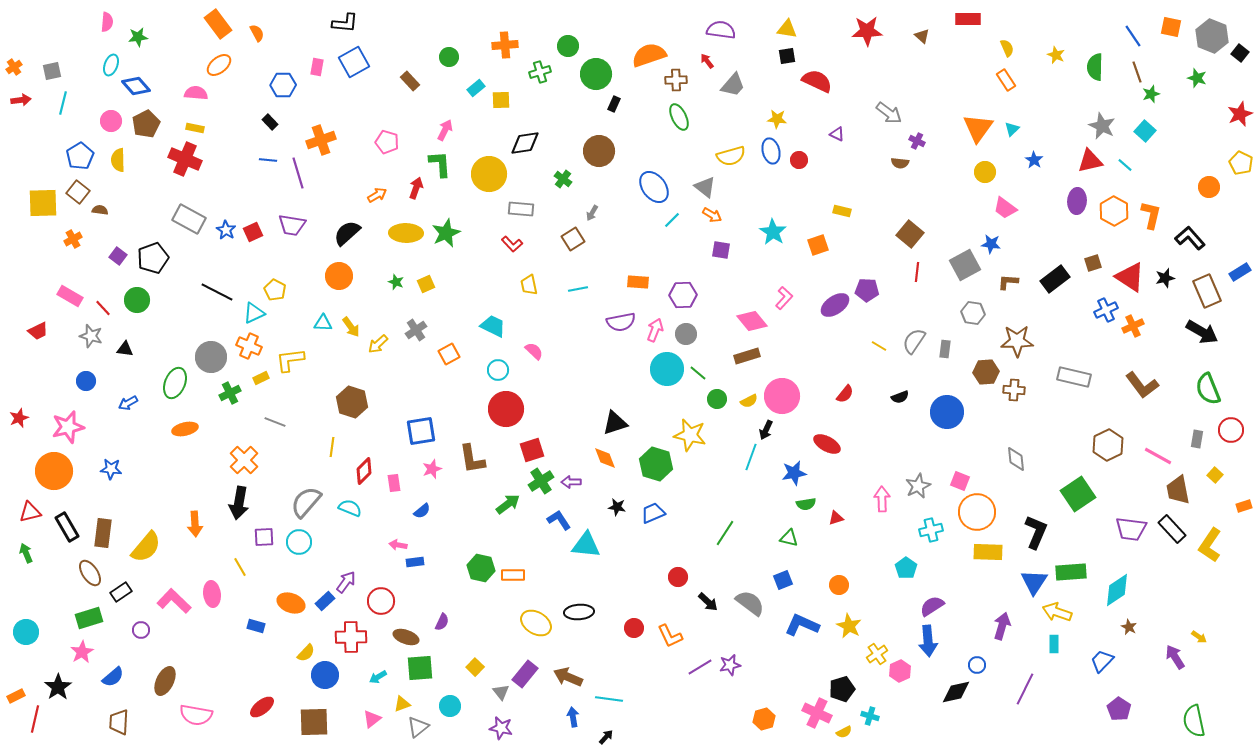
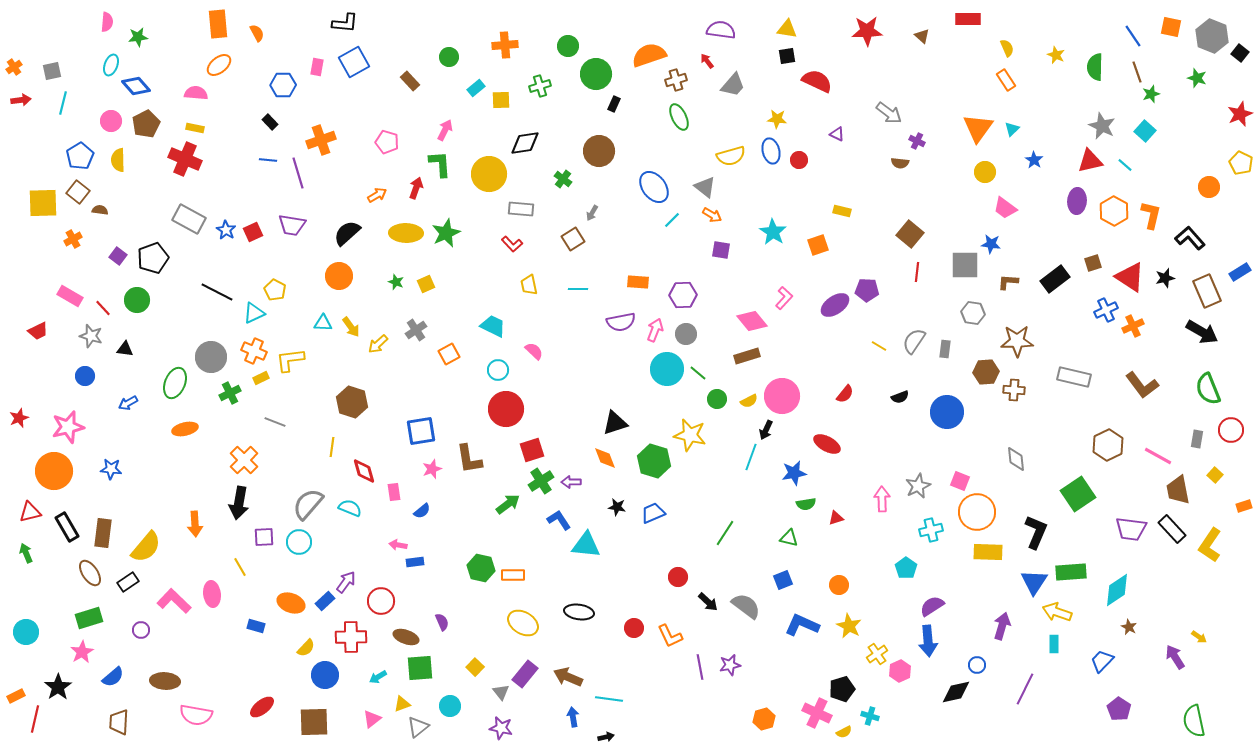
orange rectangle at (218, 24): rotated 32 degrees clockwise
green cross at (540, 72): moved 14 px down
brown cross at (676, 80): rotated 15 degrees counterclockwise
gray square at (965, 265): rotated 28 degrees clockwise
cyan line at (578, 289): rotated 12 degrees clockwise
orange cross at (249, 346): moved 5 px right, 5 px down
blue circle at (86, 381): moved 1 px left, 5 px up
brown L-shape at (472, 459): moved 3 px left
green hexagon at (656, 464): moved 2 px left, 3 px up
red diamond at (364, 471): rotated 60 degrees counterclockwise
pink rectangle at (394, 483): moved 9 px down
gray semicircle at (306, 502): moved 2 px right, 2 px down
black rectangle at (121, 592): moved 7 px right, 10 px up
gray semicircle at (750, 603): moved 4 px left, 3 px down
black ellipse at (579, 612): rotated 12 degrees clockwise
purple semicircle at (442, 622): rotated 48 degrees counterclockwise
yellow ellipse at (536, 623): moved 13 px left
yellow semicircle at (306, 653): moved 5 px up
purple line at (700, 667): rotated 70 degrees counterclockwise
brown ellipse at (165, 681): rotated 68 degrees clockwise
black arrow at (606, 737): rotated 35 degrees clockwise
